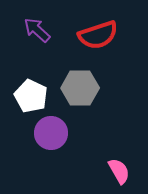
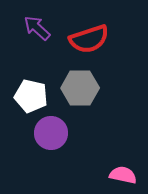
purple arrow: moved 2 px up
red semicircle: moved 9 px left, 4 px down
white pentagon: rotated 12 degrees counterclockwise
pink semicircle: moved 4 px right, 4 px down; rotated 48 degrees counterclockwise
